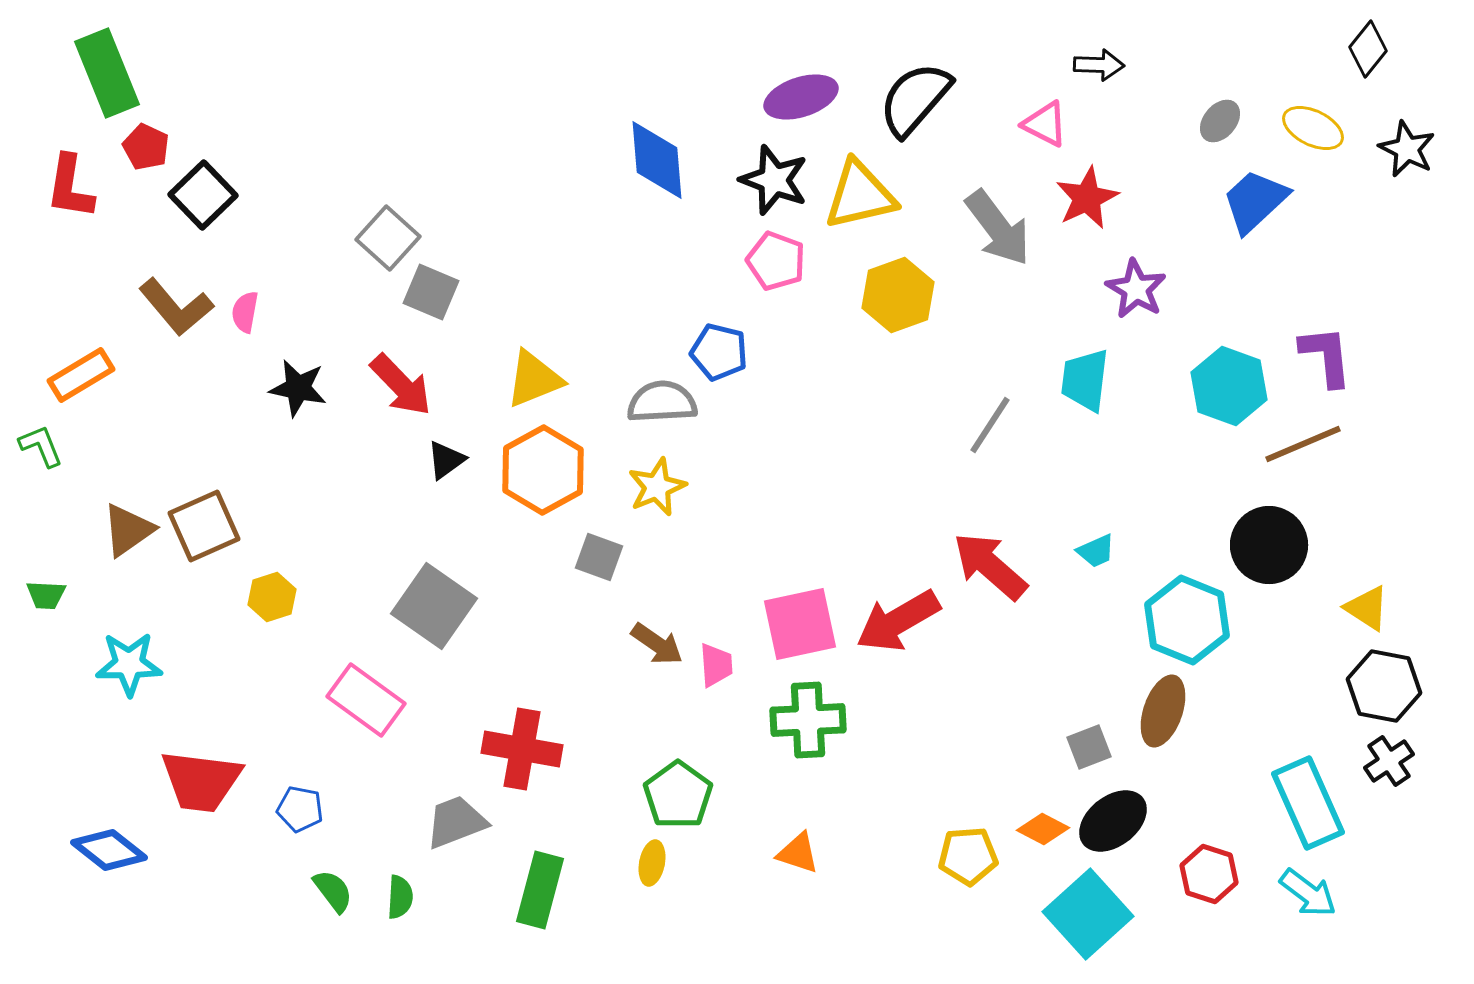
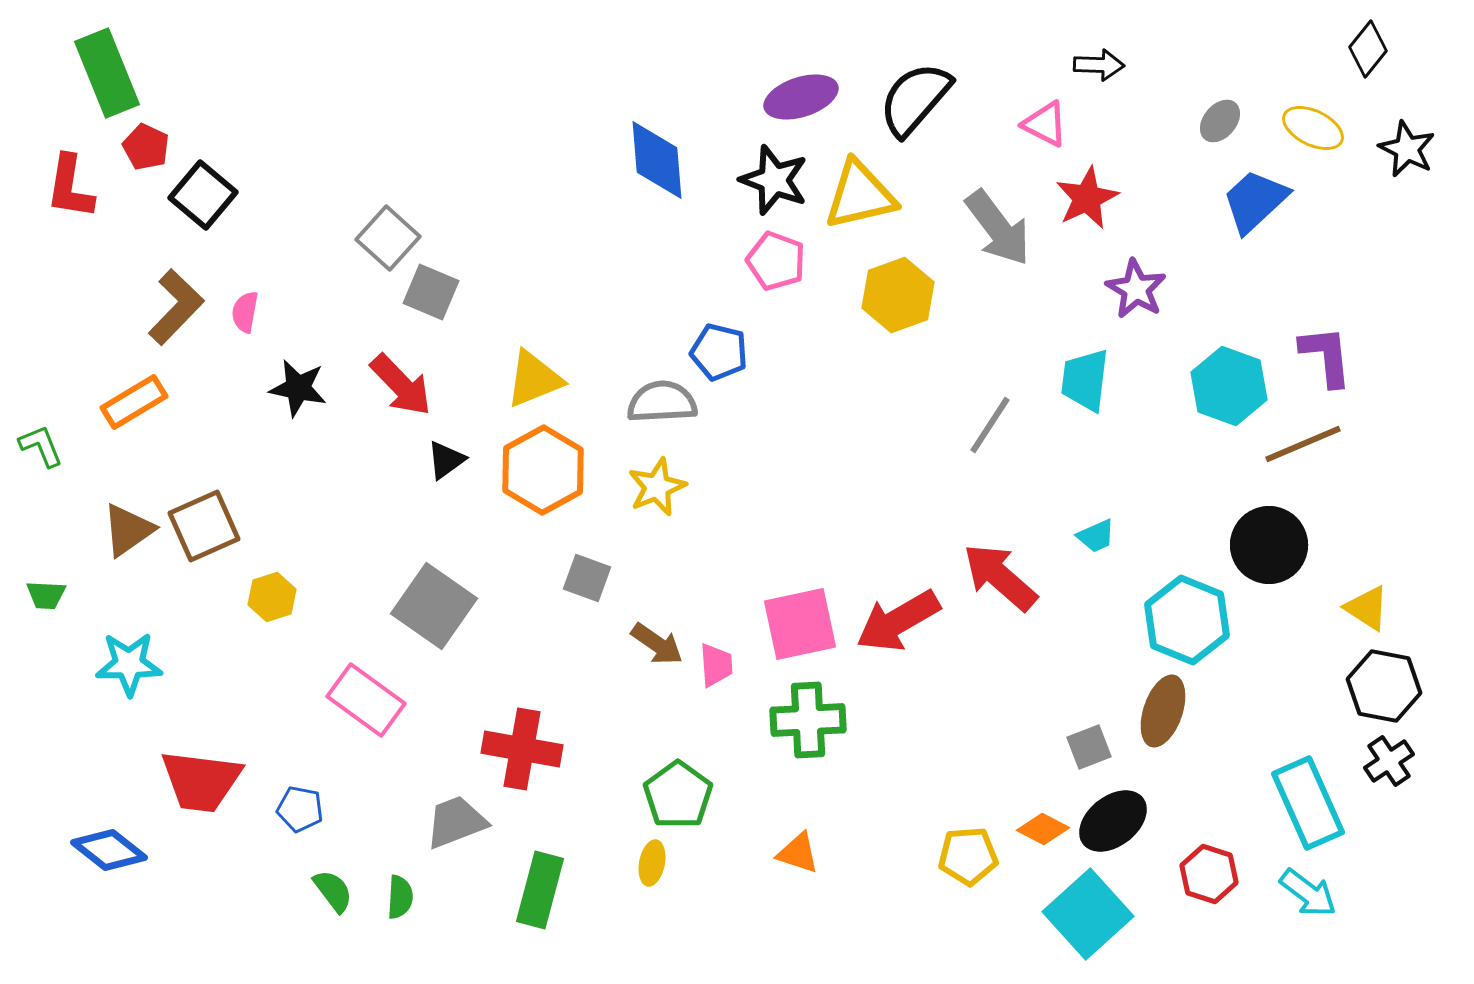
black square at (203, 195): rotated 6 degrees counterclockwise
brown L-shape at (176, 307): rotated 96 degrees counterclockwise
orange rectangle at (81, 375): moved 53 px right, 27 px down
cyan trapezoid at (1096, 551): moved 15 px up
gray square at (599, 557): moved 12 px left, 21 px down
red arrow at (990, 566): moved 10 px right, 11 px down
